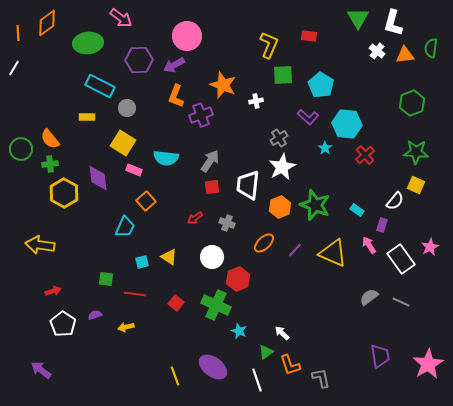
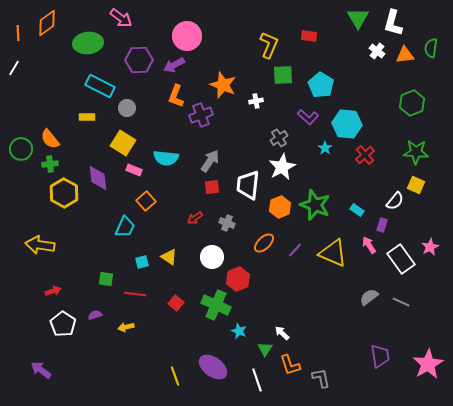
green triangle at (266, 352): moved 1 px left, 3 px up; rotated 21 degrees counterclockwise
